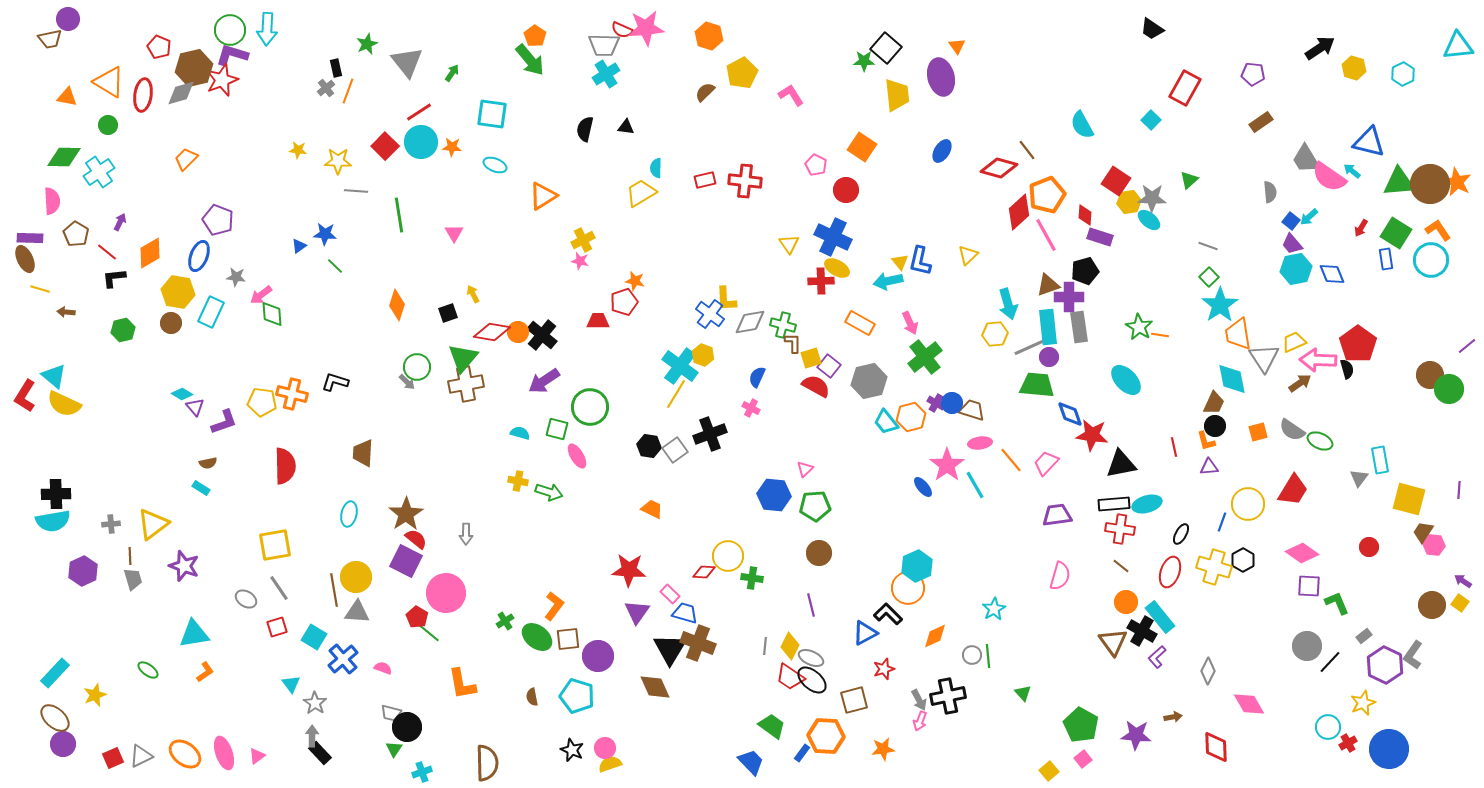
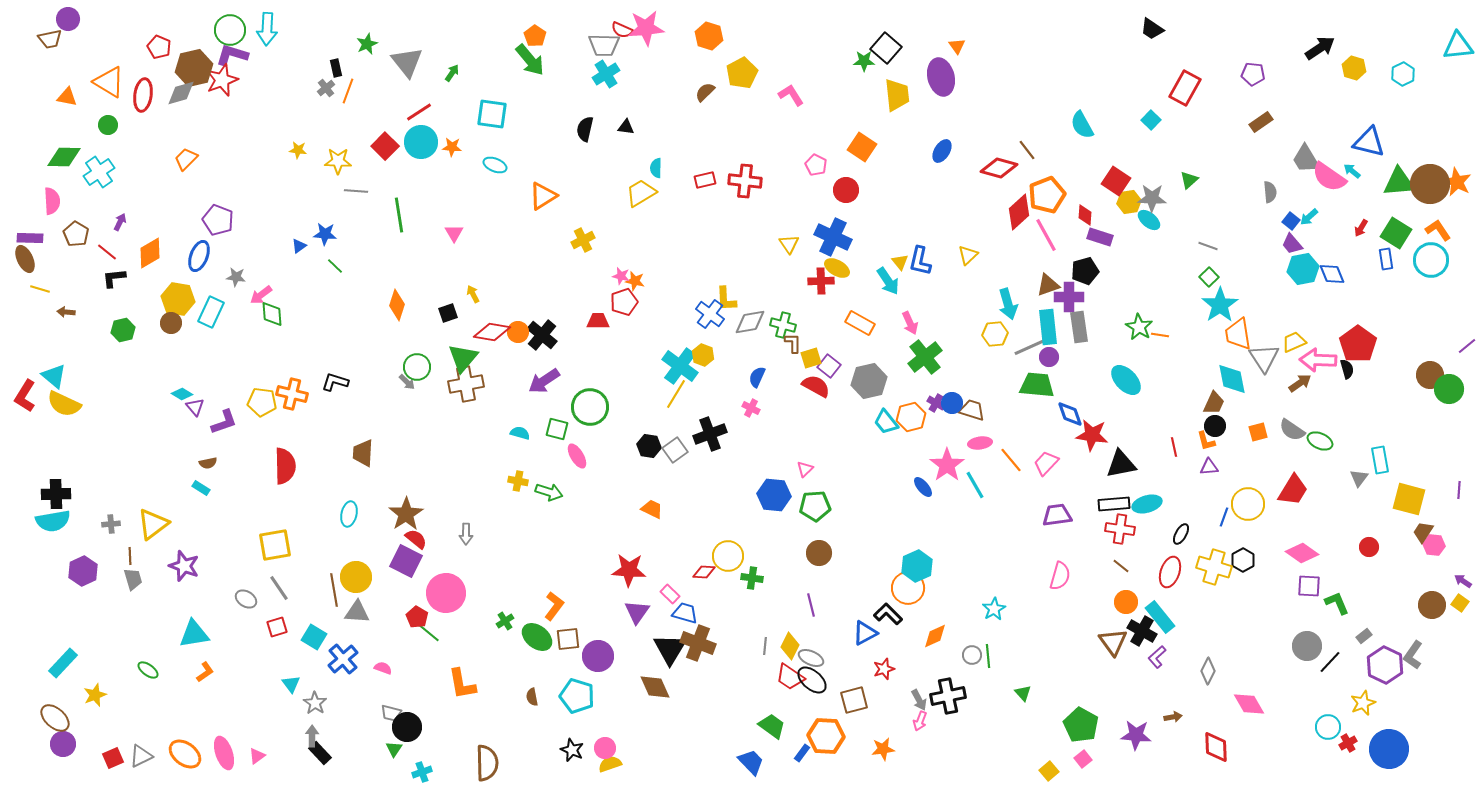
pink star at (580, 261): moved 41 px right, 15 px down
cyan hexagon at (1296, 269): moved 7 px right
cyan arrow at (888, 281): rotated 112 degrees counterclockwise
yellow hexagon at (178, 292): moved 7 px down
blue line at (1222, 522): moved 2 px right, 5 px up
cyan rectangle at (55, 673): moved 8 px right, 10 px up
